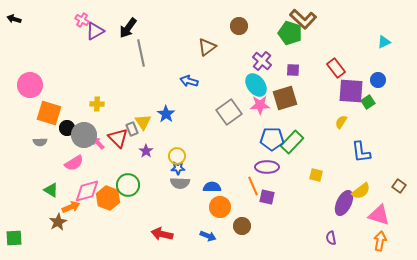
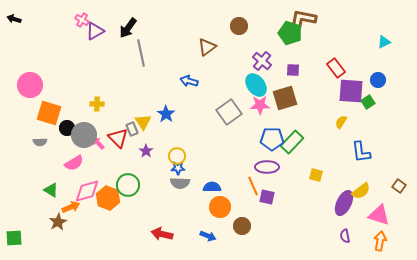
brown L-shape at (303, 19): rotated 148 degrees clockwise
purple semicircle at (331, 238): moved 14 px right, 2 px up
